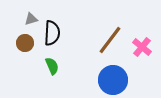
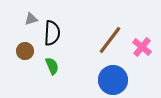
brown circle: moved 8 px down
